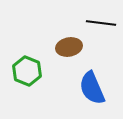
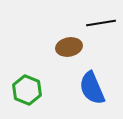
black line: rotated 16 degrees counterclockwise
green hexagon: moved 19 px down
